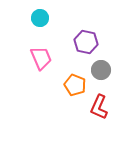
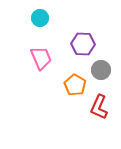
purple hexagon: moved 3 px left, 2 px down; rotated 10 degrees counterclockwise
orange pentagon: rotated 10 degrees clockwise
